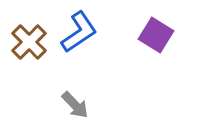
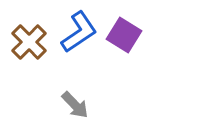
purple square: moved 32 px left
